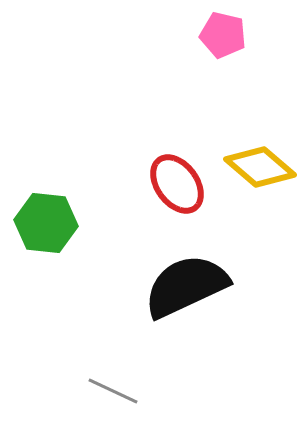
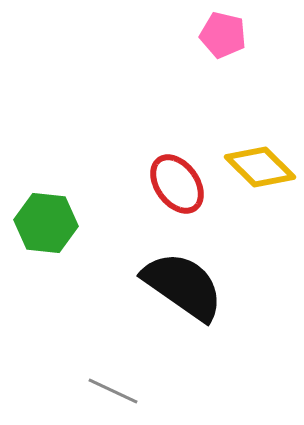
yellow diamond: rotated 4 degrees clockwise
black semicircle: moved 3 px left; rotated 60 degrees clockwise
